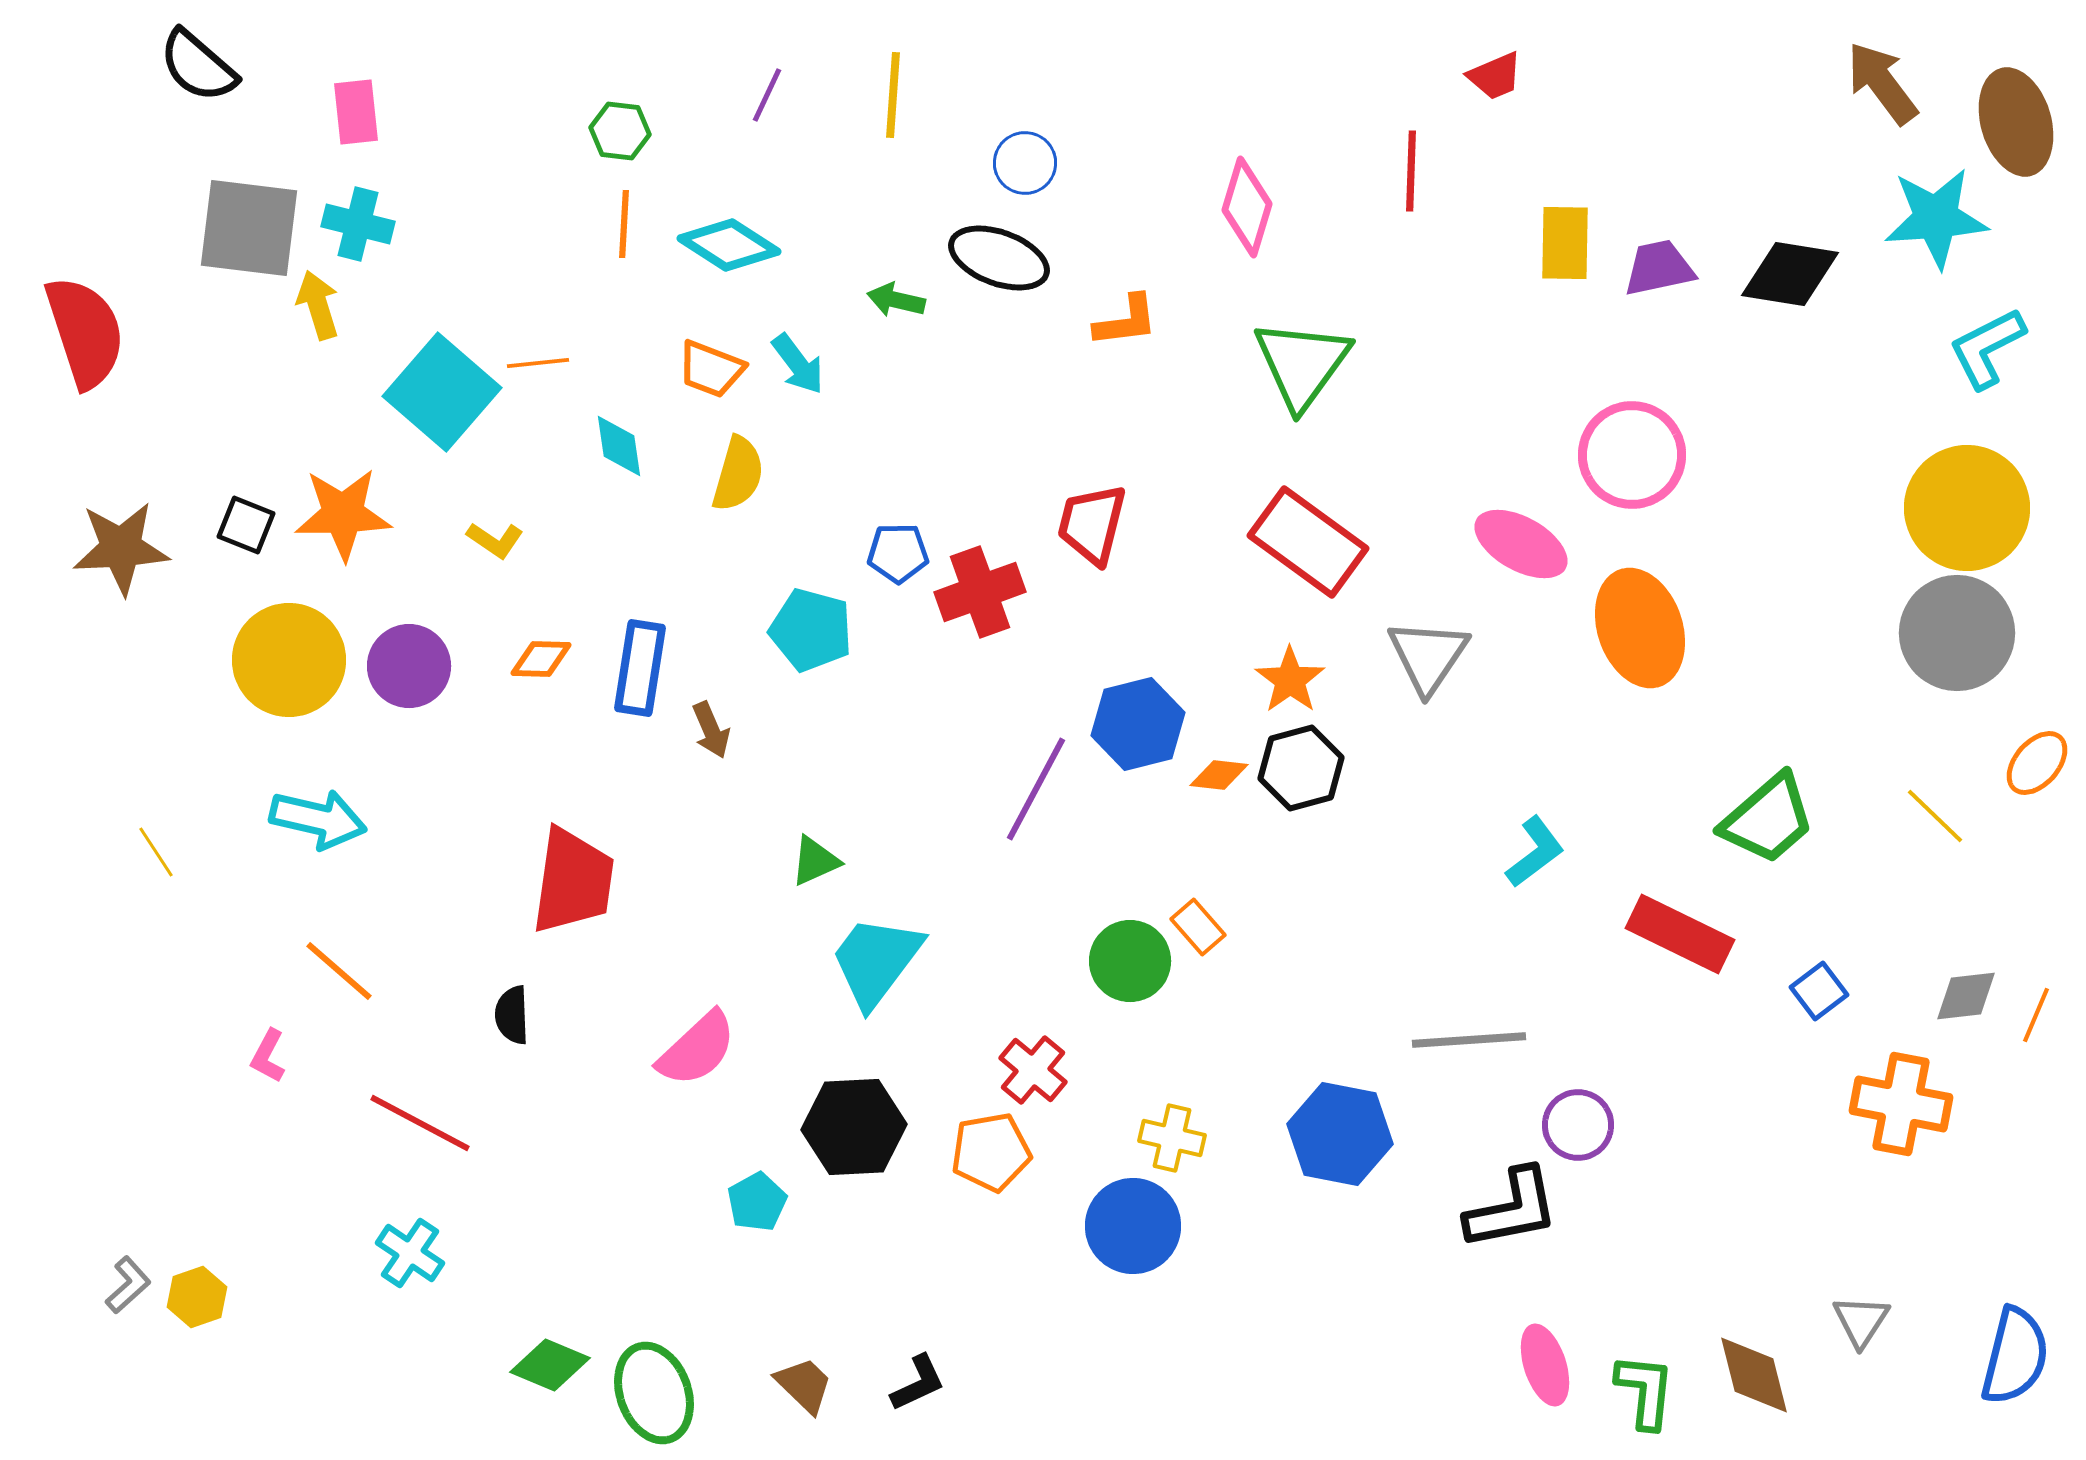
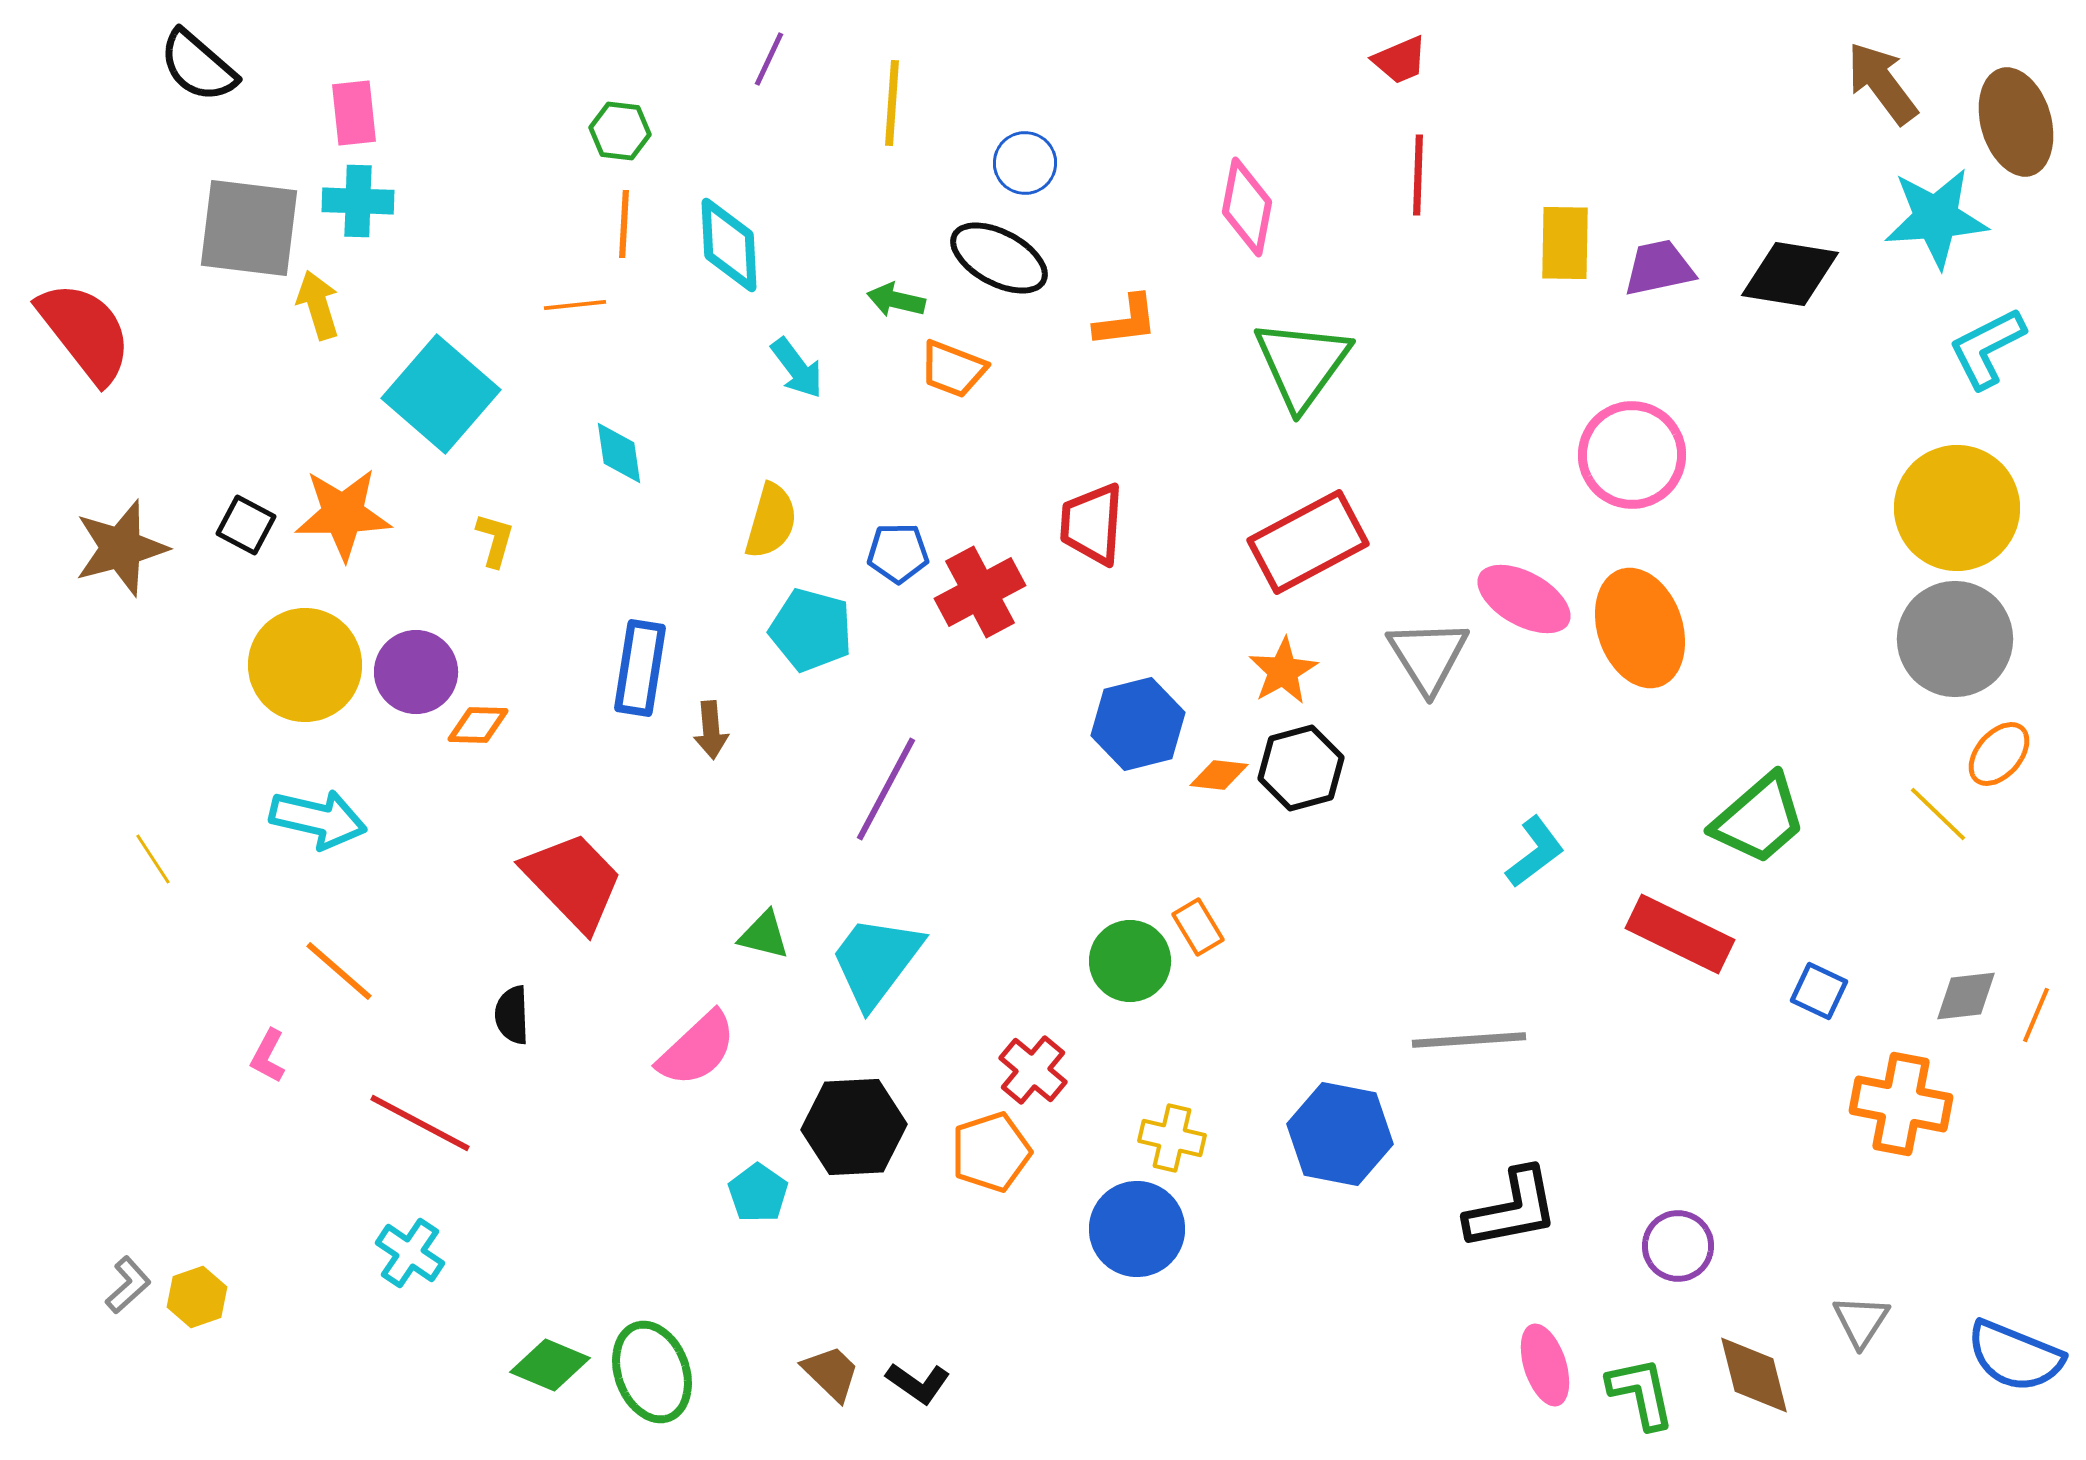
red trapezoid at (1495, 76): moved 95 px left, 16 px up
purple line at (767, 95): moved 2 px right, 36 px up
yellow line at (893, 95): moved 1 px left, 8 px down
pink rectangle at (356, 112): moved 2 px left, 1 px down
red line at (1411, 171): moved 7 px right, 4 px down
pink diamond at (1247, 207): rotated 6 degrees counterclockwise
cyan cross at (358, 224): moved 23 px up; rotated 12 degrees counterclockwise
cyan diamond at (729, 245): rotated 54 degrees clockwise
black ellipse at (999, 258): rotated 8 degrees clockwise
red semicircle at (85, 332): rotated 20 degrees counterclockwise
orange line at (538, 363): moved 37 px right, 58 px up
cyan arrow at (798, 364): moved 1 px left, 4 px down
orange trapezoid at (711, 369): moved 242 px right
cyan square at (442, 392): moved 1 px left, 2 px down
cyan diamond at (619, 446): moved 7 px down
yellow semicircle at (738, 474): moved 33 px right, 47 px down
yellow circle at (1967, 508): moved 10 px left
red trapezoid at (1092, 524): rotated 10 degrees counterclockwise
black square at (246, 525): rotated 6 degrees clockwise
yellow L-shape at (495, 540): rotated 108 degrees counterclockwise
red rectangle at (1308, 542): rotated 64 degrees counterclockwise
pink ellipse at (1521, 544): moved 3 px right, 55 px down
brown star at (121, 548): rotated 12 degrees counterclockwise
red cross at (980, 592): rotated 8 degrees counterclockwise
gray circle at (1957, 633): moved 2 px left, 6 px down
gray triangle at (1428, 656): rotated 6 degrees counterclockwise
orange diamond at (541, 659): moved 63 px left, 66 px down
yellow circle at (289, 660): moved 16 px right, 5 px down
purple circle at (409, 666): moved 7 px right, 6 px down
orange star at (1290, 680): moved 7 px left, 9 px up; rotated 6 degrees clockwise
brown arrow at (711, 730): rotated 18 degrees clockwise
orange ellipse at (2037, 763): moved 38 px left, 9 px up
purple line at (1036, 789): moved 150 px left
yellow line at (1935, 816): moved 3 px right, 2 px up
green trapezoid at (1768, 819): moved 9 px left
yellow line at (156, 852): moved 3 px left, 7 px down
green triangle at (815, 861): moved 51 px left, 74 px down; rotated 38 degrees clockwise
red trapezoid at (573, 881): rotated 52 degrees counterclockwise
orange rectangle at (1198, 927): rotated 10 degrees clockwise
blue square at (1819, 991): rotated 28 degrees counterclockwise
purple circle at (1578, 1125): moved 100 px right, 121 px down
orange pentagon at (991, 1152): rotated 8 degrees counterclockwise
cyan pentagon at (757, 1202): moved 1 px right, 9 px up; rotated 8 degrees counterclockwise
blue circle at (1133, 1226): moved 4 px right, 3 px down
blue semicircle at (2015, 1356): rotated 98 degrees clockwise
black L-shape at (918, 1383): rotated 60 degrees clockwise
brown trapezoid at (804, 1385): moved 27 px right, 12 px up
green L-shape at (1645, 1391): moved 4 px left, 2 px down; rotated 18 degrees counterclockwise
green ellipse at (654, 1393): moved 2 px left, 21 px up
